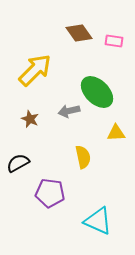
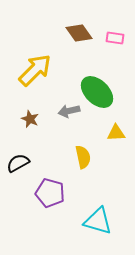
pink rectangle: moved 1 px right, 3 px up
purple pentagon: rotated 8 degrees clockwise
cyan triangle: rotated 8 degrees counterclockwise
